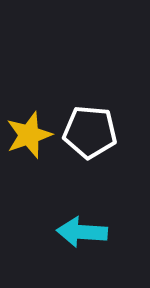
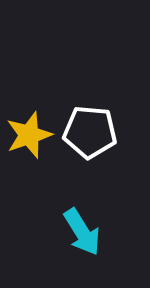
cyan arrow: rotated 126 degrees counterclockwise
